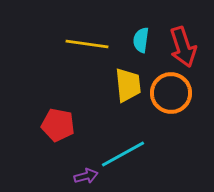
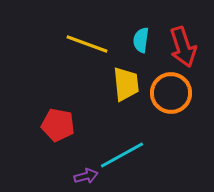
yellow line: rotated 12 degrees clockwise
yellow trapezoid: moved 2 px left, 1 px up
cyan line: moved 1 px left, 1 px down
